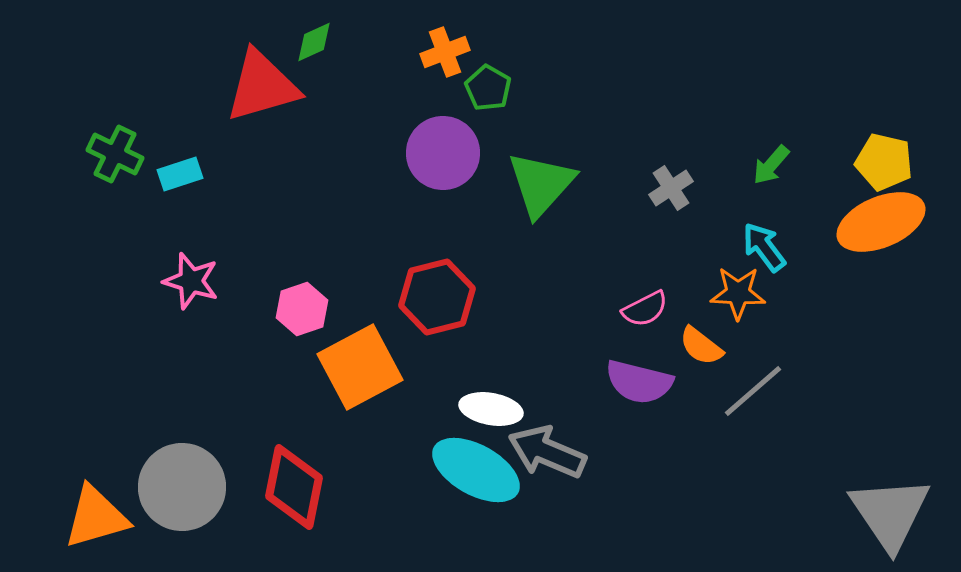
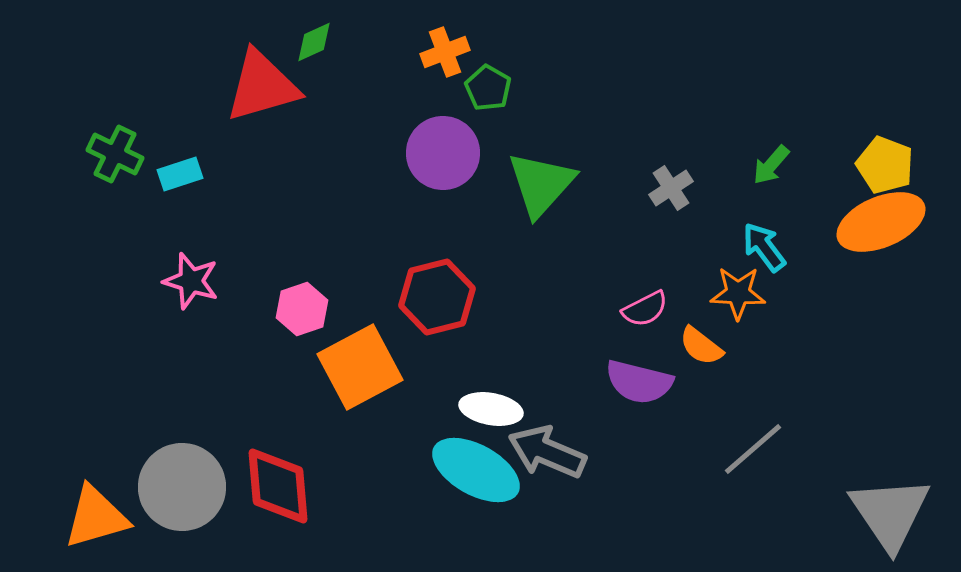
yellow pentagon: moved 1 px right, 3 px down; rotated 8 degrees clockwise
gray line: moved 58 px down
red diamond: moved 16 px left, 1 px up; rotated 16 degrees counterclockwise
